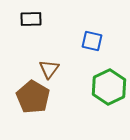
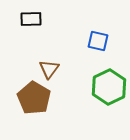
blue square: moved 6 px right
brown pentagon: moved 1 px right, 1 px down
